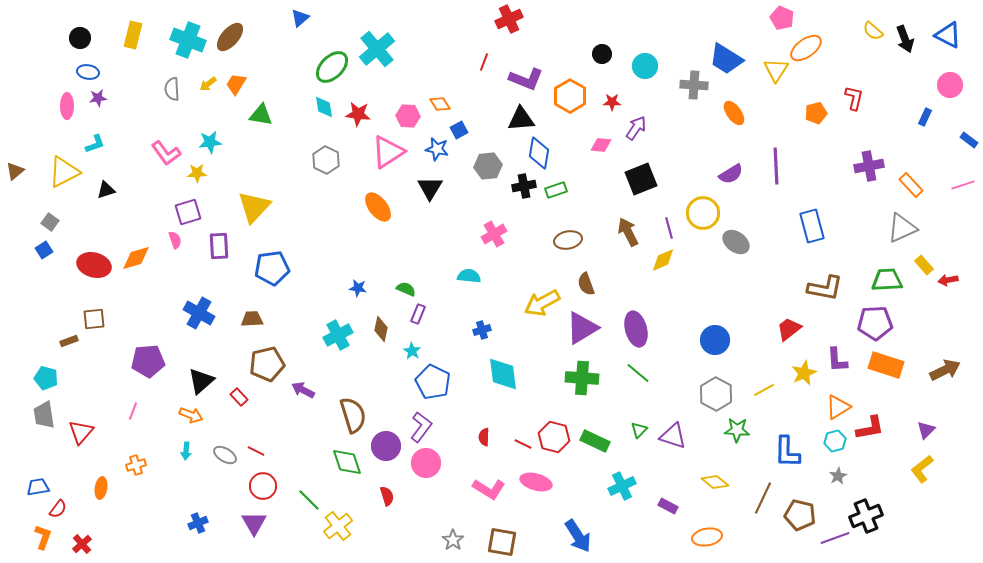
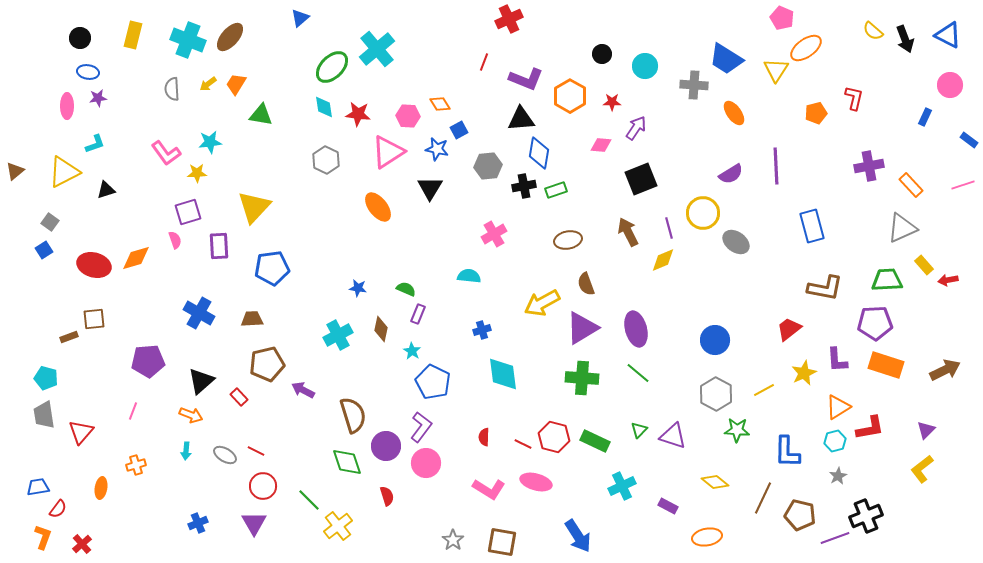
brown rectangle at (69, 341): moved 4 px up
